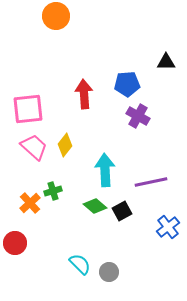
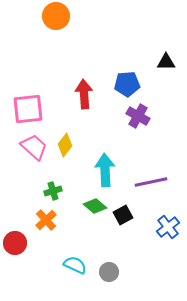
orange cross: moved 16 px right, 17 px down
black square: moved 1 px right, 4 px down
cyan semicircle: moved 5 px left, 1 px down; rotated 20 degrees counterclockwise
